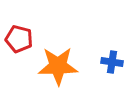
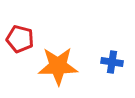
red pentagon: moved 1 px right
